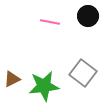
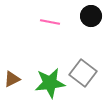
black circle: moved 3 px right
green star: moved 6 px right, 3 px up
